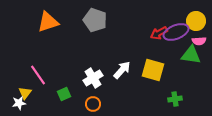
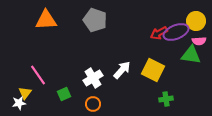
orange triangle: moved 2 px left, 2 px up; rotated 15 degrees clockwise
yellow square: rotated 10 degrees clockwise
green cross: moved 9 px left
